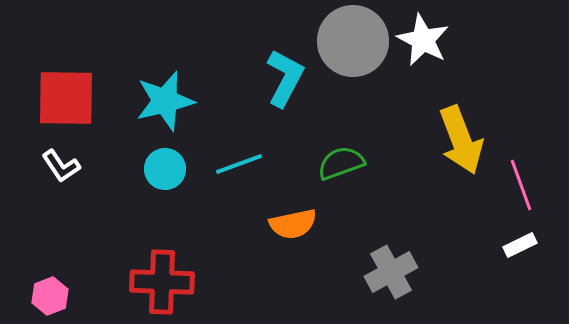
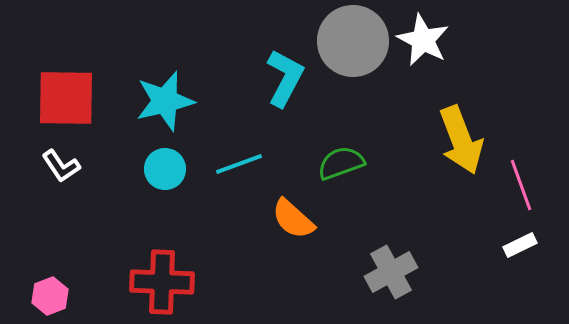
orange semicircle: moved 5 px up; rotated 54 degrees clockwise
